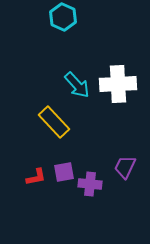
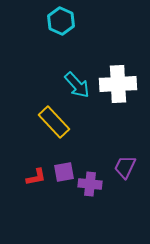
cyan hexagon: moved 2 px left, 4 px down
